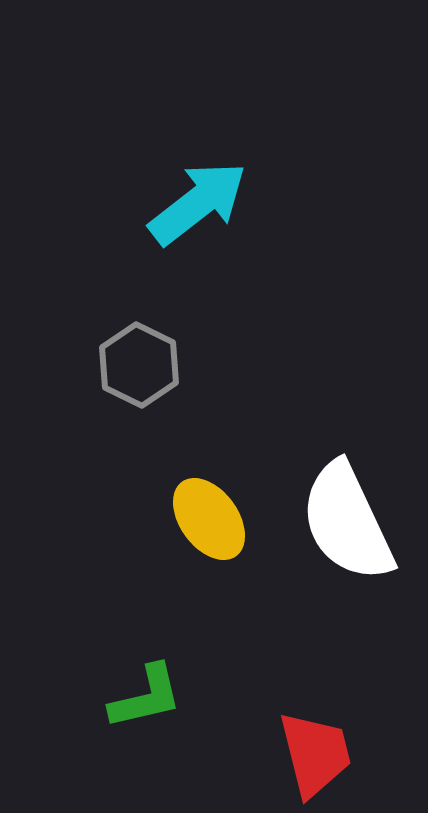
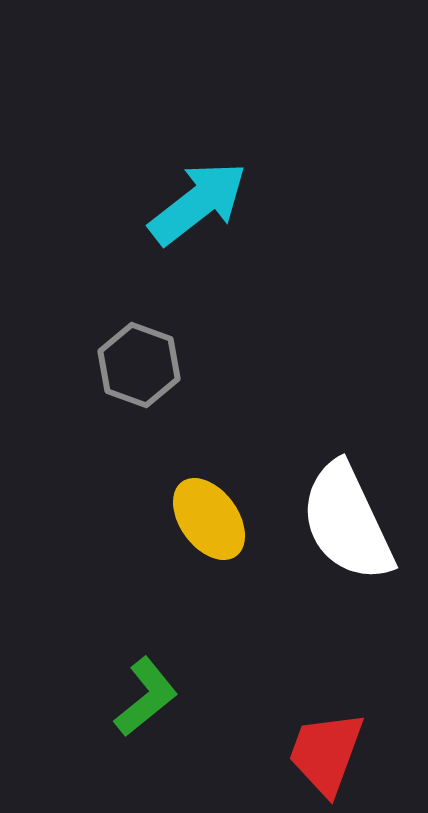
gray hexagon: rotated 6 degrees counterclockwise
green L-shape: rotated 26 degrees counterclockwise
red trapezoid: moved 11 px right, 1 px up; rotated 146 degrees counterclockwise
